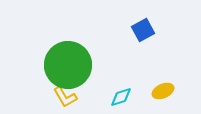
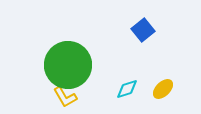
blue square: rotated 10 degrees counterclockwise
yellow ellipse: moved 2 px up; rotated 20 degrees counterclockwise
cyan diamond: moved 6 px right, 8 px up
